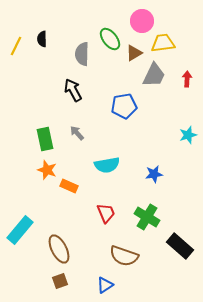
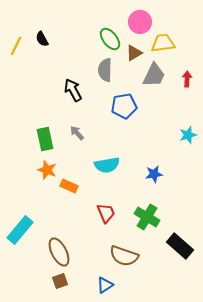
pink circle: moved 2 px left, 1 px down
black semicircle: rotated 28 degrees counterclockwise
gray semicircle: moved 23 px right, 16 px down
brown ellipse: moved 3 px down
